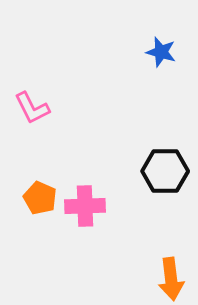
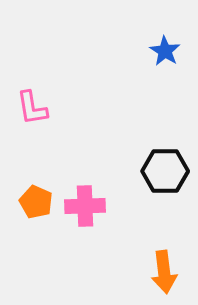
blue star: moved 4 px right, 1 px up; rotated 16 degrees clockwise
pink L-shape: rotated 18 degrees clockwise
orange pentagon: moved 4 px left, 4 px down
orange arrow: moved 7 px left, 7 px up
